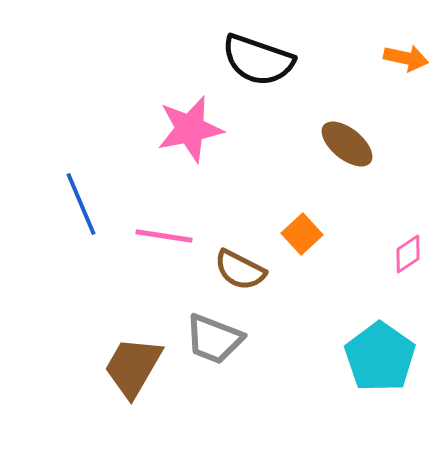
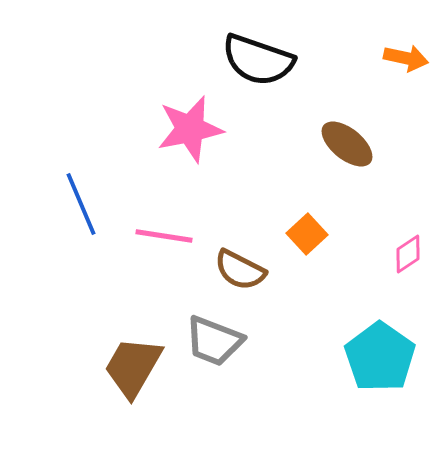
orange square: moved 5 px right
gray trapezoid: moved 2 px down
